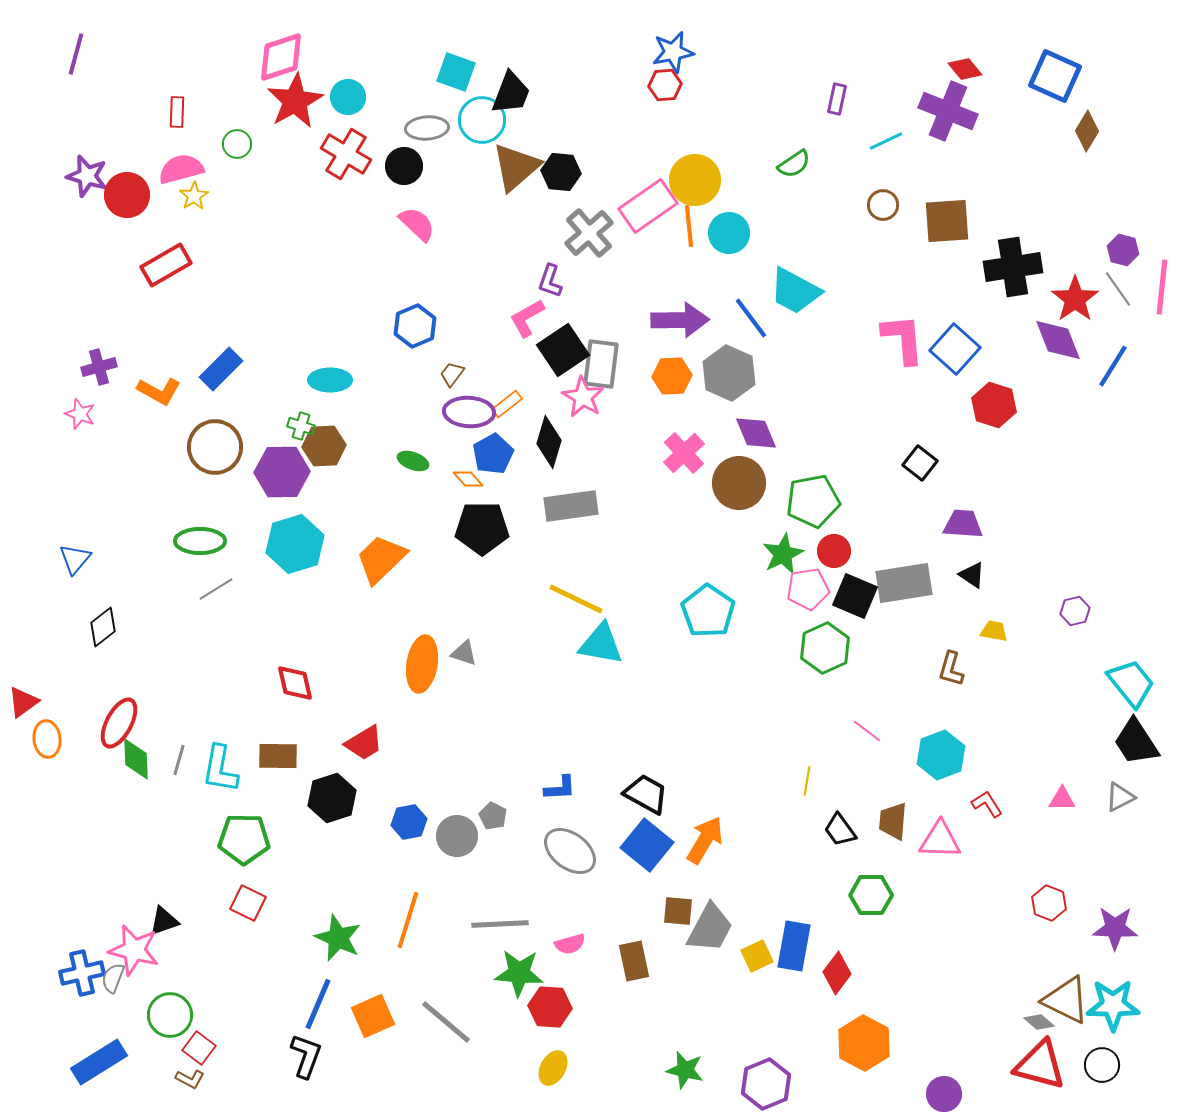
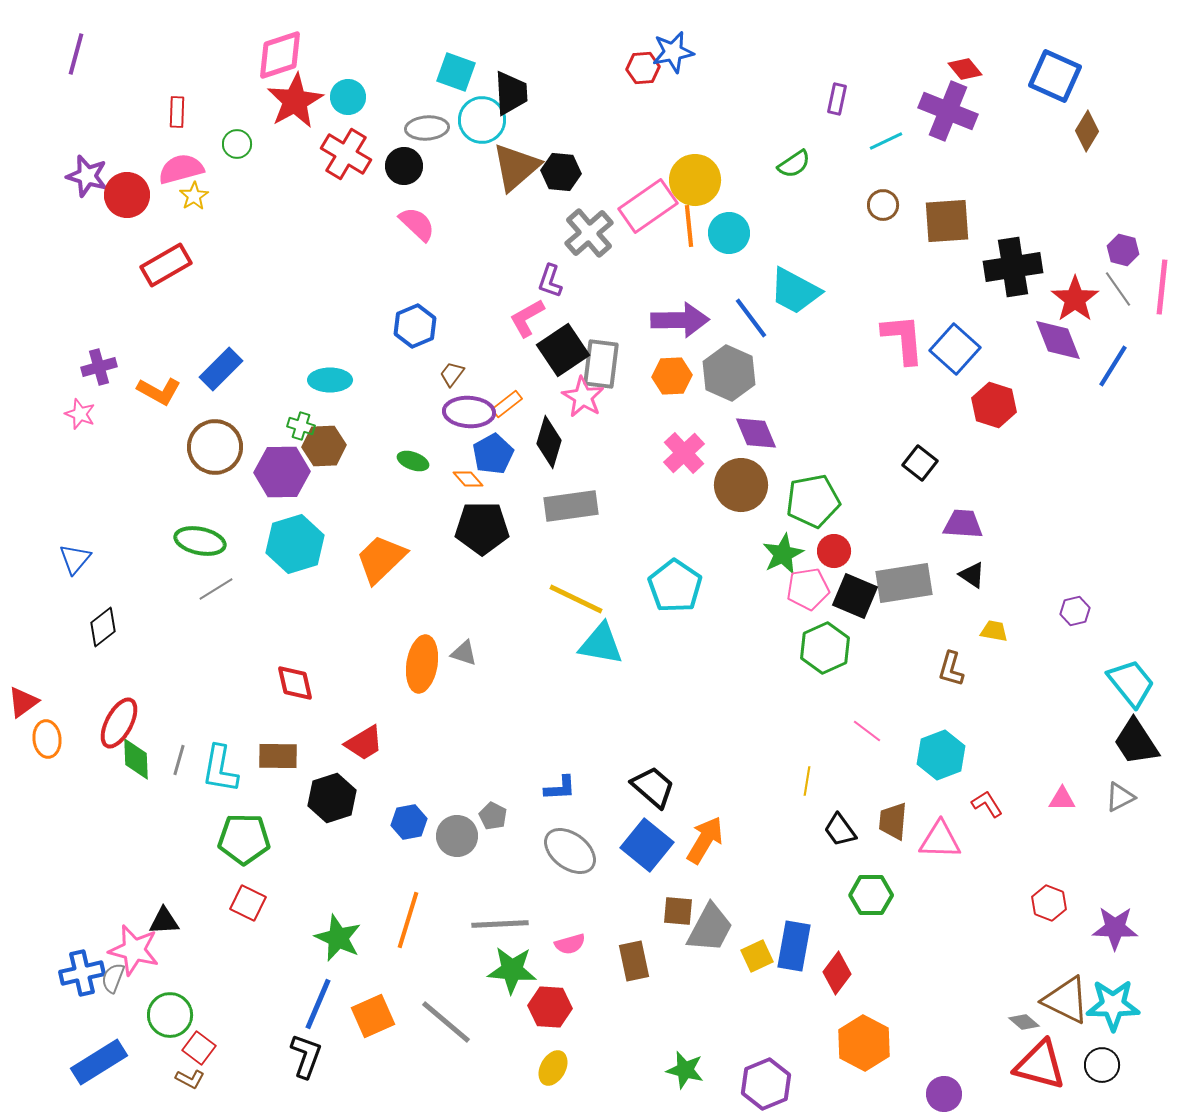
pink diamond at (281, 57): moved 1 px left, 2 px up
red hexagon at (665, 85): moved 22 px left, 17 px up
black trapezoid at (511, 93): rotated 24 degrees counterclockwise
brown circle at (739, 483): moved 2 px right, 2 px down
green ellipse at (200, 541): rotated 12 degrees clockwise
cyan pentagon at (708, 611): moved 33 px left, 25 px up
black trapezoid at (646, 794): moved 7 px right, 7 px up; rotated 12 degrees clockwise
black triangle at (164, 921): rotated 16 degrees clockwise
green star at (519, 973): moved 7 px left, 3 px up
gray diamond at (1039, 1022): moved 15 px left
